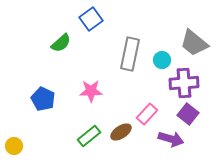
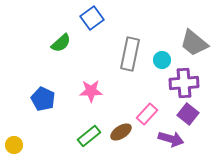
blue square: moved 1 px right, 1 px up
yellow circle: moved 1 px up
